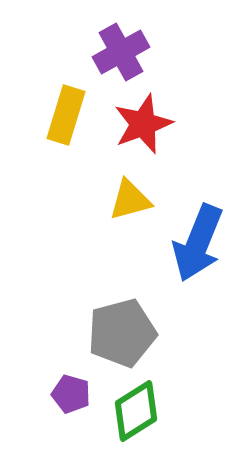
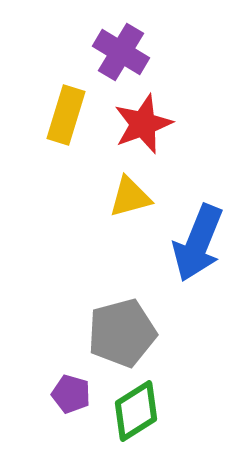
purple cross: rotated 30 degrees counterclockwise
yellow triangle: moved 3 px up
